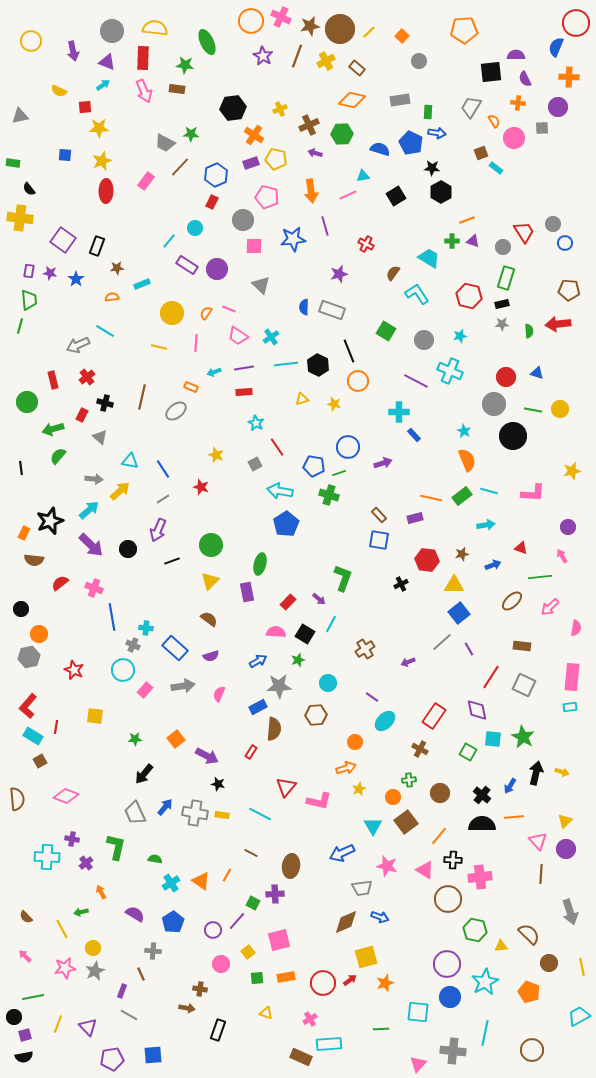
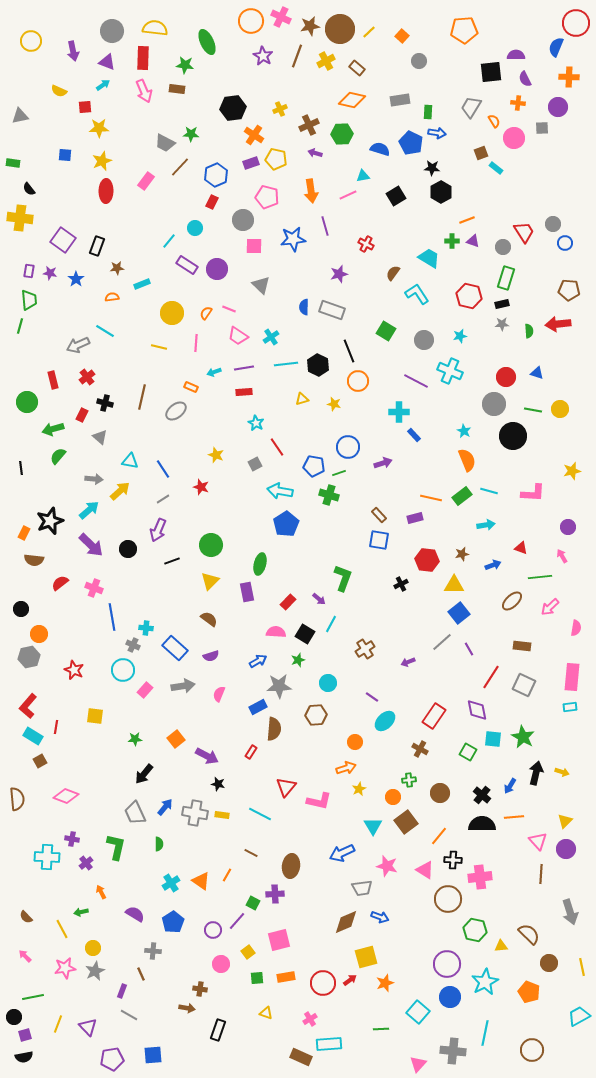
green semicircle at (155, 859): moved 4 px right, 15 px up; rotated 80 degrees clockwise
cyan square at (418, 1012): rotated 35 degrees clockwise
